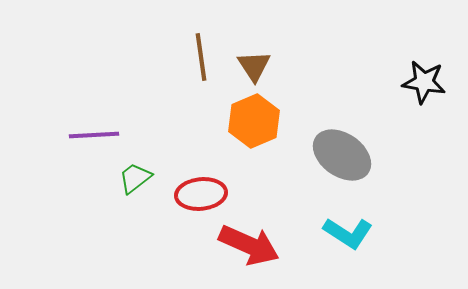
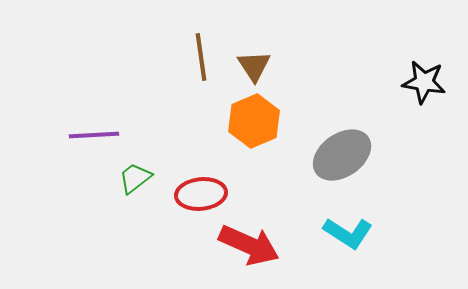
gray ellipse: rotated 70 degrees counterclockwise
